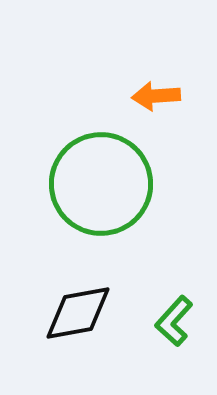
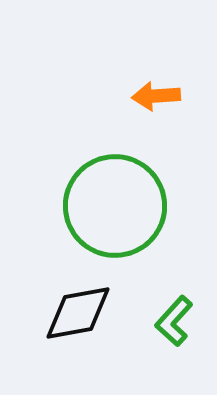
green circle: moved 14 px right, 22 px down
